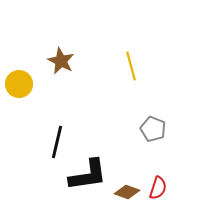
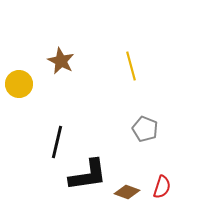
gray pentagon: moved 8 px left
red semicircle: moved 4 px right, 1 px up
